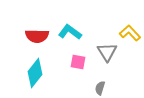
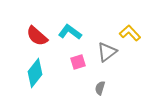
red semicircle: rotated 40 degrees clockwise
gray triangle: rotated 25 degrees clockwise
pink square: rotated 28 degrees counterclockwise
